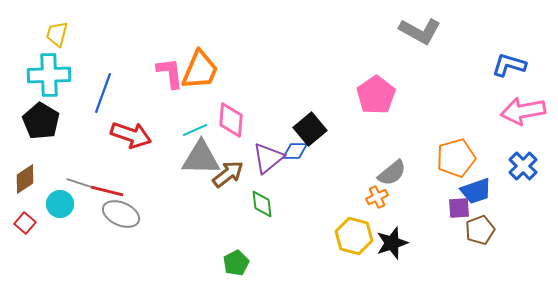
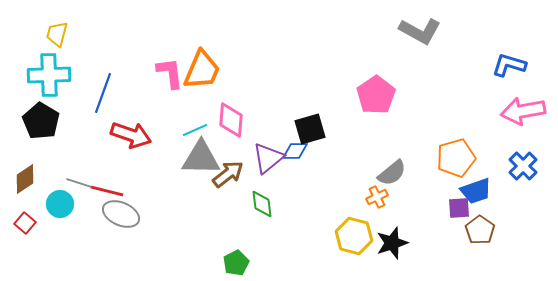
orange trapezoid: moved 2 px right
black square: rotated 24 degrees clockwise
brown pentagon: rotated 16 degrees counterclockwise
